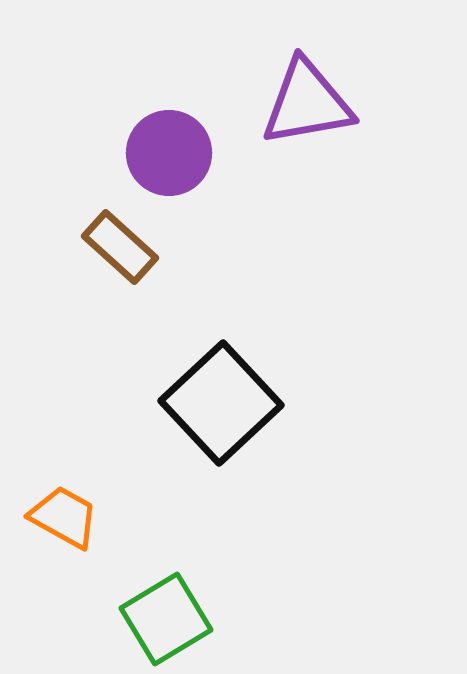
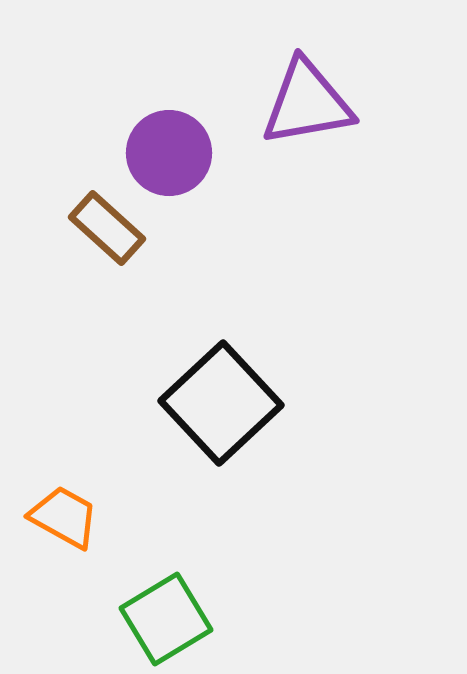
brown rectangle: moved 13 px left, 19 px up
